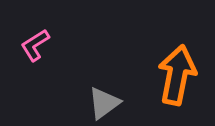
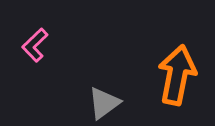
pink L-shape: rotated 12 degrees counterclockwise
